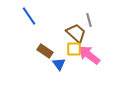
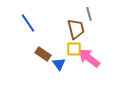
blue line: moved 1 px left, 7 px down
gray line: moved 6 px up
brown trapezoid: moved 4 px up; rotated 35 degrees clockwise
brown rectangle: moved 2 px left, 3 px down
pink arrow: moved 3 px down
